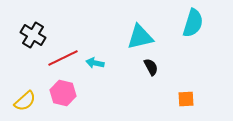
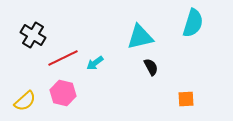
cyan arrow: rotated 48 degrees counterclockwise
